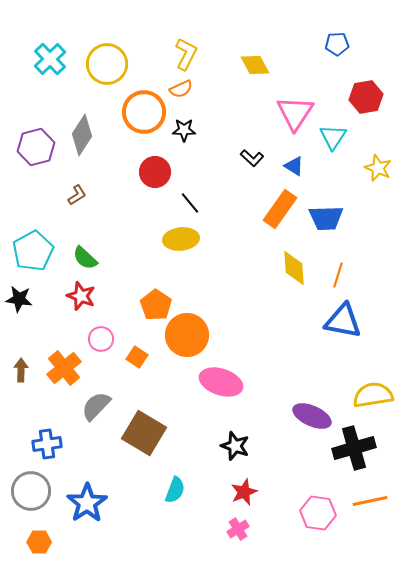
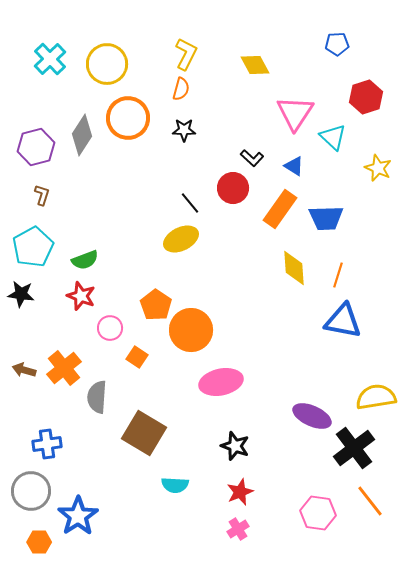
orange semicircle at (181, 89): rotated 50 degrees counterclockwise
red hexagon at (366, 97): rotated 8 degrees counterclockwise
orange circle at (144, 112): moved 16 px left, 6 px down
cyan triangle at (333, 137): rotated 20 degrees counterclockwise
red circle at (155, 172): moved 78 px right, 16 px down
brown L-shape at (77, 195): moved 35 px left; rotated 40 degrees counterclockwise
yellow ellipse at (181, 239): rotated 20 degrees counterclockwise
cyan pentagon at (33, 251): moved 4 px up
green semicircle at (85, 258): moved 2 px down; rotated 64 degrees counterclockwise
black star at (19, 299): moved 2 px right, 5 px up
orange circle at (187, 335): moved 4 px right, 5 px up
pink circle at (101, 339): moved 9 px right, 11 px up
brown arrow at (21, 370): moved 3 px right; rotated 75 degrees counterclockwise
pink ellipse at (221, 382): rotated 30 degrees counterclockwise
yellow semicircle at (373, 395): moved 3 px right, 2 px down
gray semicircle at (96, 406): moved 1 px right, 9 px up; rotated 40 degrees counterclockwise
black cross at (354, 448): rotated 21 degrees counterclockwise
cyan semicircle at (175, 490): moved 5 px up; rotated 72 degrees clockwise
red star at (244, 492): moved 4 px left
orange line at (370, 501): rotated 64 degrees clockwise
blue star at (87, 503): moved 9 px left, 13 px down
